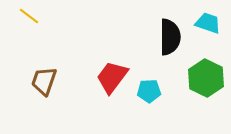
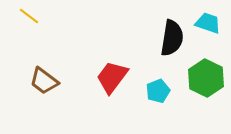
black semicircle: moved 2 px right, 1 px down; rotated 9 degrees clockwise
brown trapezoid: rotated 72 degrees counterclockwise
cyan pentagon: moved 9 px right; rotated 20 degrees counterclockwise
